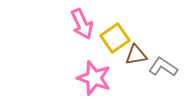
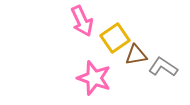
pink arrow: moved 3 px up
